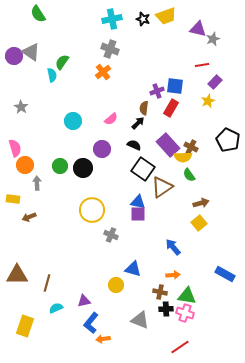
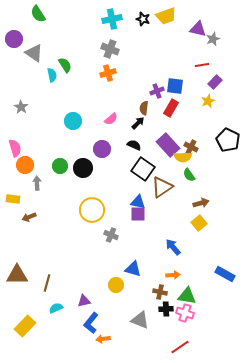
gray triangle at (31, 52): moved 3 px right, 1 px down
purple circle at (14, 56): moved 17 px up
green semicircle at (62, 62): moved 3 px right, 3 px down; rotated 112 degrees clockwise
orange cross at (103, 72): moved 5 px right, 1 px down; rotated 21 degrees clockwise
yellow rectangle at (25, 326): rotated 25 degrees clockwise
